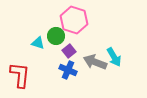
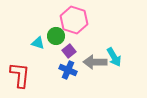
gray arrow: rotated 20 degrees counterclockwise
